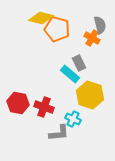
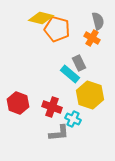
gray semicircle: moved 2 px left, 4 px up
red hexagon: rotated 10 degrees clockwise
red cross: moved 8 px right
